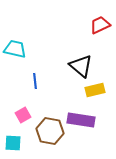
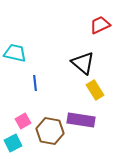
cyan trapezoid: moved 4 px down
black triangle: moved 2 px right, 3 px up
blue line: moved 2 px down
yellow rectangle: rotated 72 degrees clockwise
pink square: moved 6 px down
cyan square: rotated 30 degrees counterclockwise
